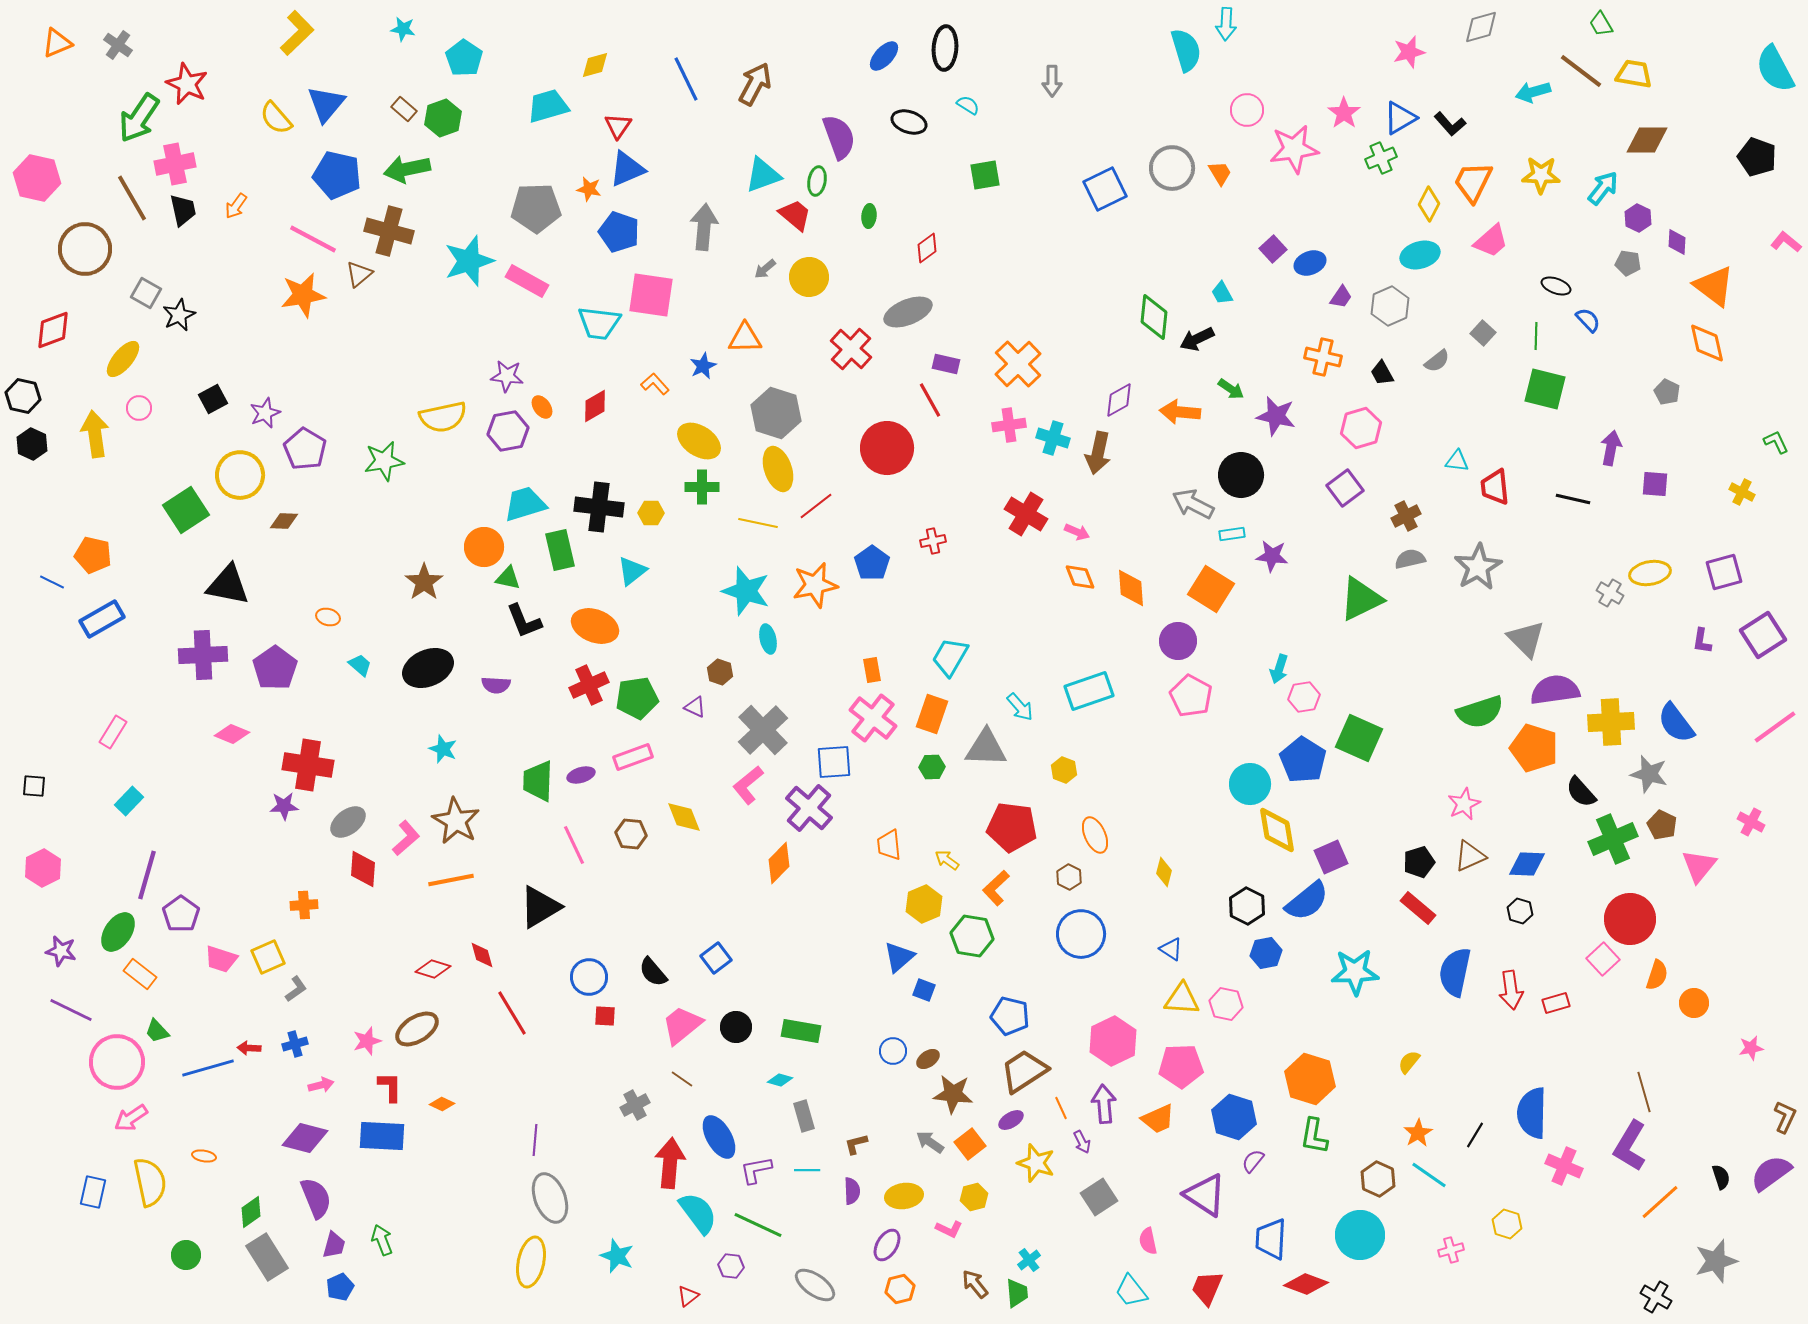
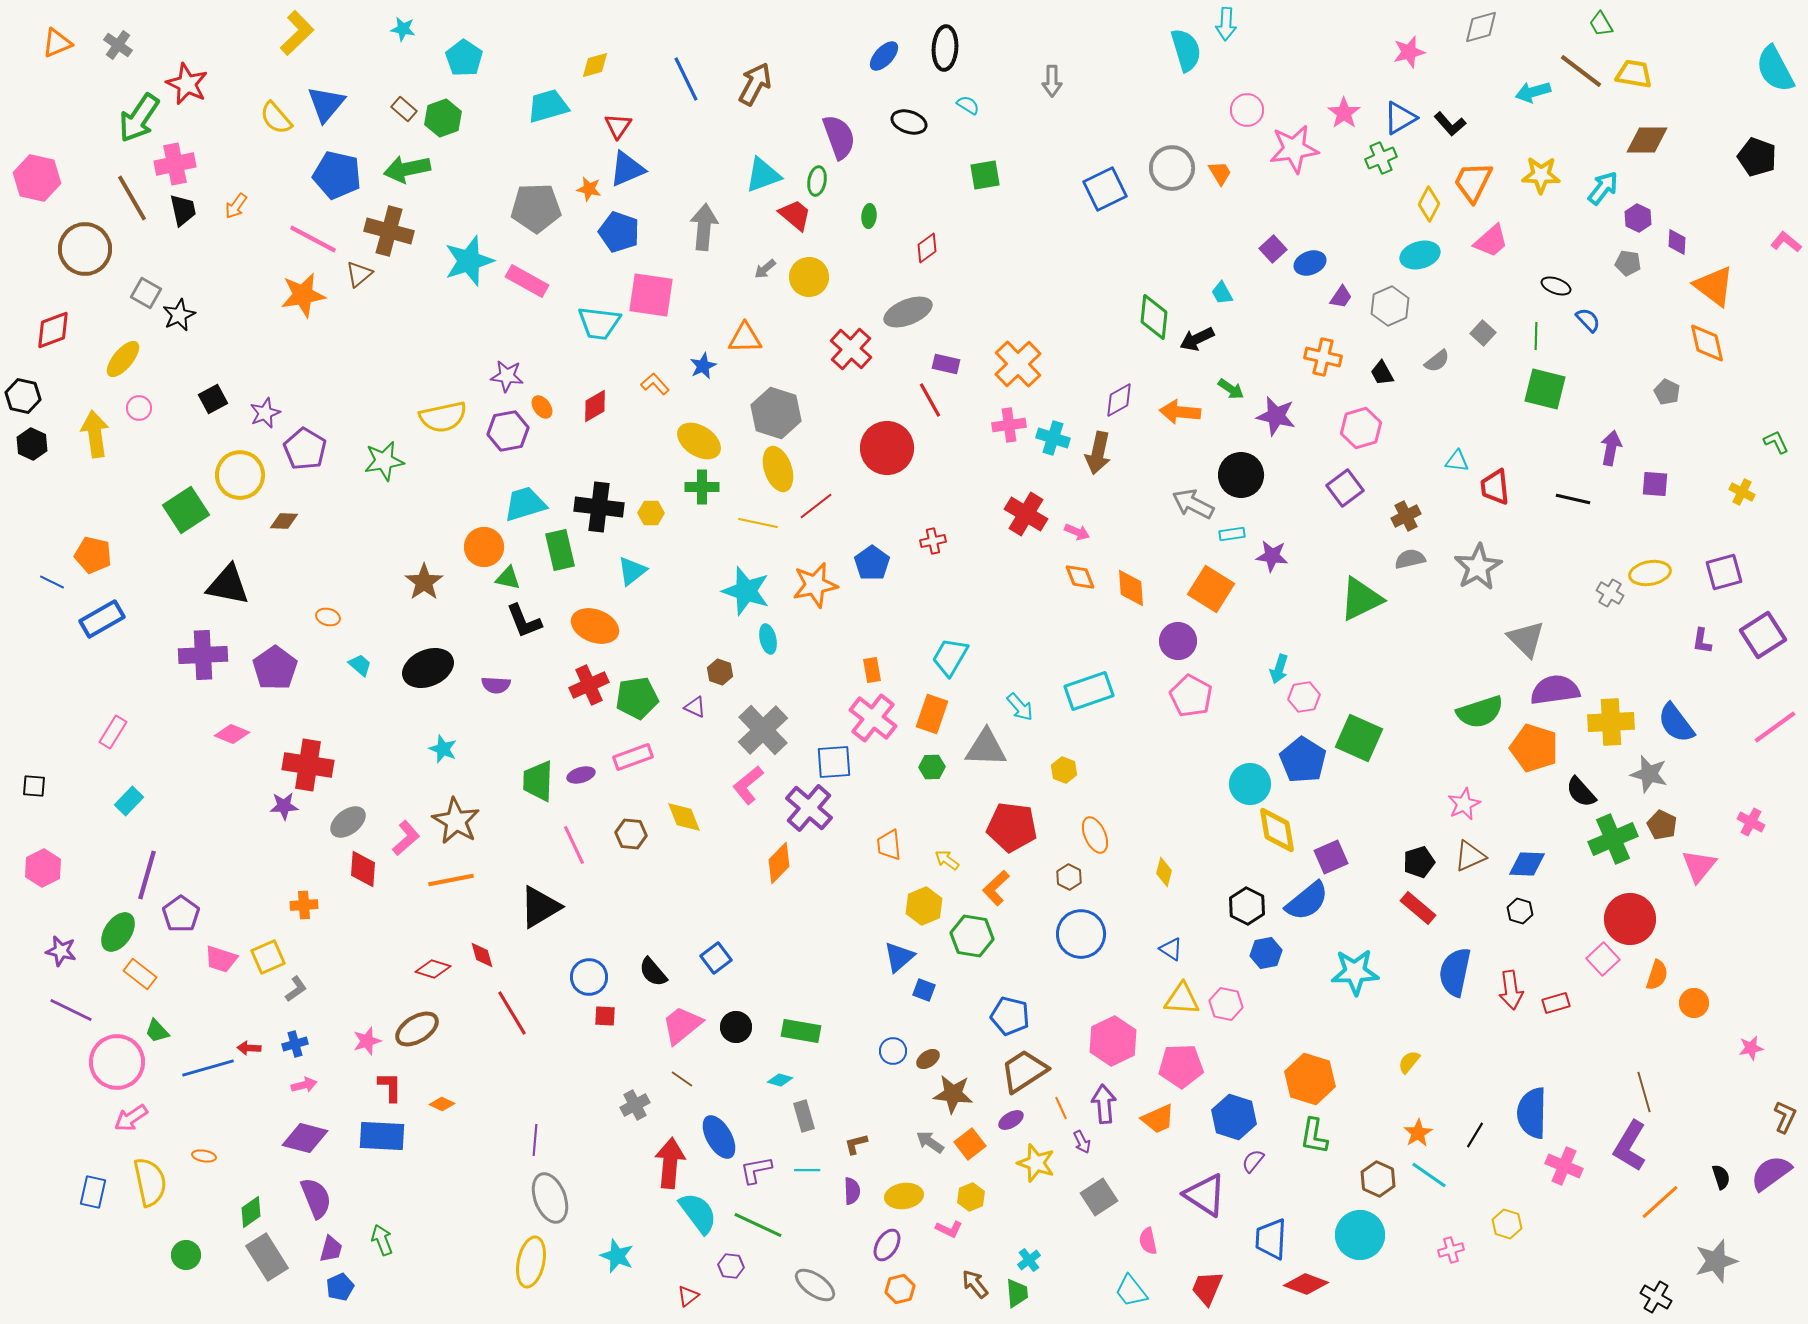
yellow hexagon at (924, 904): moved 2 px down
pink arrow at (321, 1085): moved 17 px left
yellow hexagon at (974, 1197): moved 3 px left; rotated 8 degrees counterclockwise
purple trapezoid at (334, 1245): moved 3 px left, 4 px down
